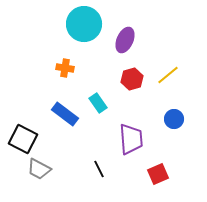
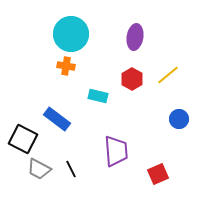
cyan circle: moved 13 px left, 10 px down
purple ellipse: moved 10 px right, 3 px up; rotated 15 degrees counterclockwise
orange cross: moved 1 px right, 2 px up
red hexagon: rotated 15 degrees counterclockwise
cyan rectangle: moved 7 px up; rotated 42 degrees counterclockwise
blue rectangle: moved 8 px left, 5 px down
blue circle: moved 5 px right
purple trapezoid: moved 15 px left, 12 px down
black line: moved 28 px left
